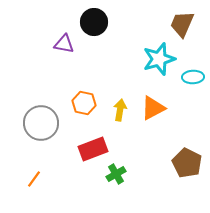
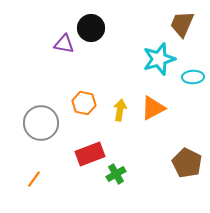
black circle: moved 3 px left, 6 px down
red rectangle: moved 3 px left, 5 px down
